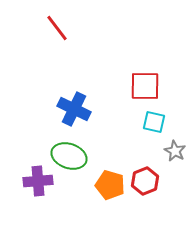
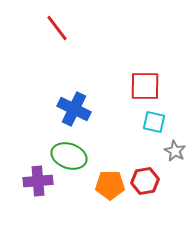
red hexagon: rotated 12 degrees clockwise
orange pentagon: rotated 16 degrees counterclockwise
